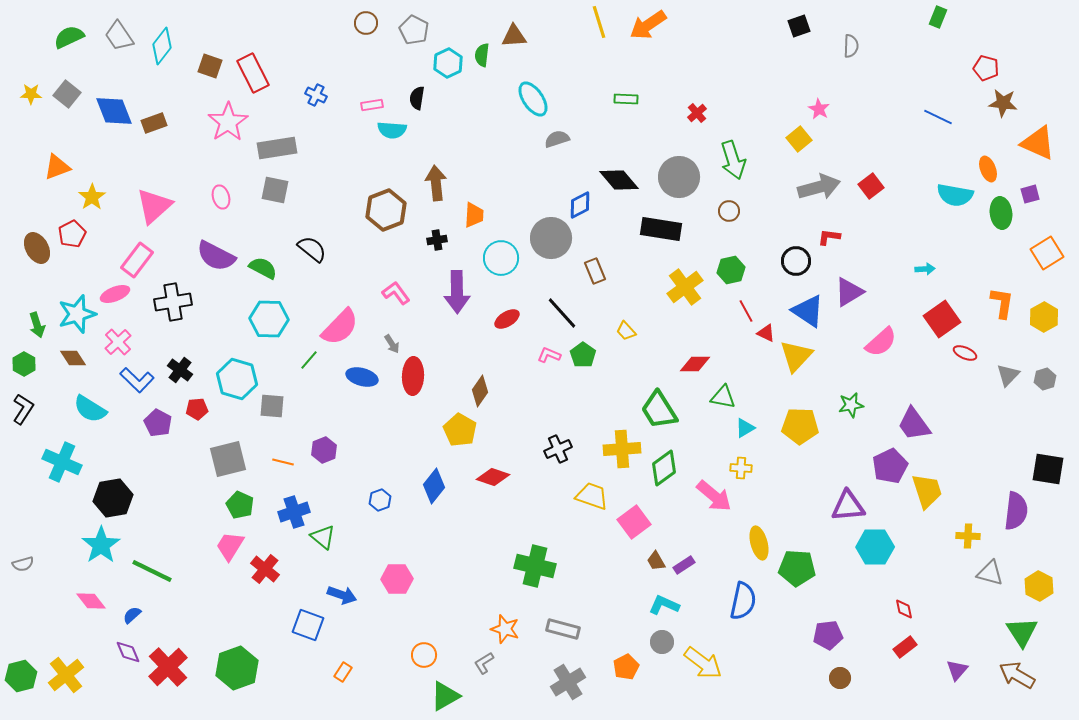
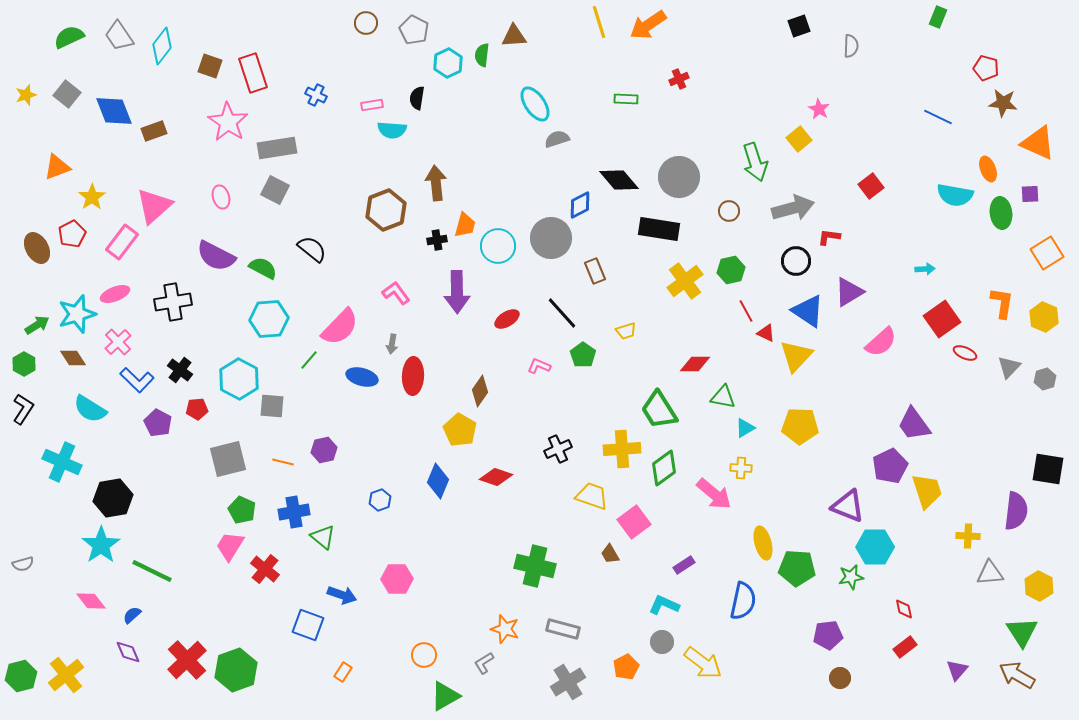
red rectangle at (253, 73): rotated 9 degrees clockwise
yellow star at (31, 94): moved 5 px left, 1 px down; rotated 20 degrees counterclockwise
cyan ellipse at (533, 99): moved 2 px right, 5 px down
red cross at (697, 113): moved 18 px left, 34 px up; rotated 18 degrees clockwise
pink star at (228, 122): rotated 6 degrees counterclockwise
brown rectangle at (154, 123): moved 8 px down
green arrow at (733, 160): moved 22 px right, 2 px down
gray arrow at (819, 187): moved 26 px left, 21 px down
gray square at (275, 190): rotated 16 degrees clockwise
purple square at (1030, 194): rotated 12 degrees clockwise
orange trapezoid at (474, 215): moved 9 px left, 10 px down; rotated 12 degrees clockwise
black rectangle at (661, 229): moved 2 px left
cyan circle at (501, 258): moved 3 px left, 12 px up
pink rectangle at (137, 260): moved 15 px left, 18 px up
yellow cross at (685, 287): moved 6 px up
yellow hexagon at (1044, 317): rotated 8 degrees counterclockwise
cyan hexagon at (269, 319): rotated 6 degrees counterclockwise
green arrow at (37, 325): rotated 105 degrees counterclockwise
yellow trapezoid at (626, 331): rotated 65 degrees counterclockwise
gray arrow at (392, 344): rotated 42 degrees clockwise
pink L-shape at (549, 355): moved 10 px left, 11 px down
gray triangle at (1008, 375): moved 1 px right, 8 px up
cyan hexagon at (237, 379): moved 2 px right; rotated 12 degrees clockwise
green star at (851, 405): moved 172 px down
purple hexagon at (324, 450): rotated 10 degrees clockwise
red diamond at (493, 477): moved 3 px right
blue diamond at (434, 486): moved 4 px right, 5 px up; rotated 16 degrees counterclockwise
pink arrow at (714, 496): moved 2 px up
green pentagon at (240, 505): moved 2 px right, 5 px down
purple triangle at (848, 506): rotated 27 degrees clockwise
blue cross at (294, 512): rotated 8 degrees clockwise
yellow ellipse at (759, 543): moved 4 px right
brown trapezoid at (656, 561): moved 46 px left, 7 px up
gray triangle at (990, 573): rotated 20 degrees counterclockwise
red cross at (168, 667): moved 19 px right, 7 px up
green hexagon at (237, 668): moved 1 px left, 2 px down
